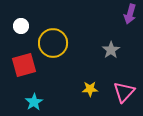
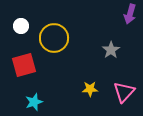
yellow circle: moved 1 px right, 5 px up
cyan star: rotated 12 degrees clockwise
